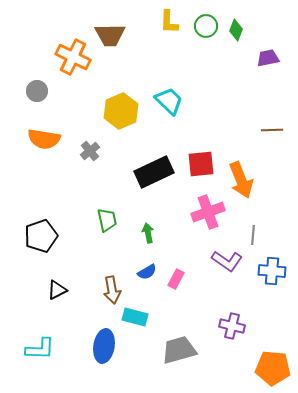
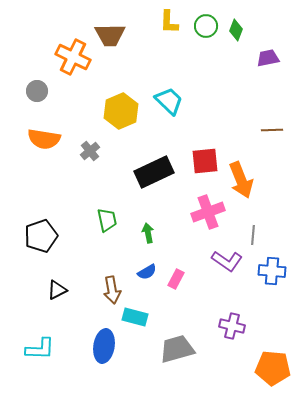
red square: moved 4 px right, 3 px up
gray trapezoid: moved 2 px left, 1 px up
